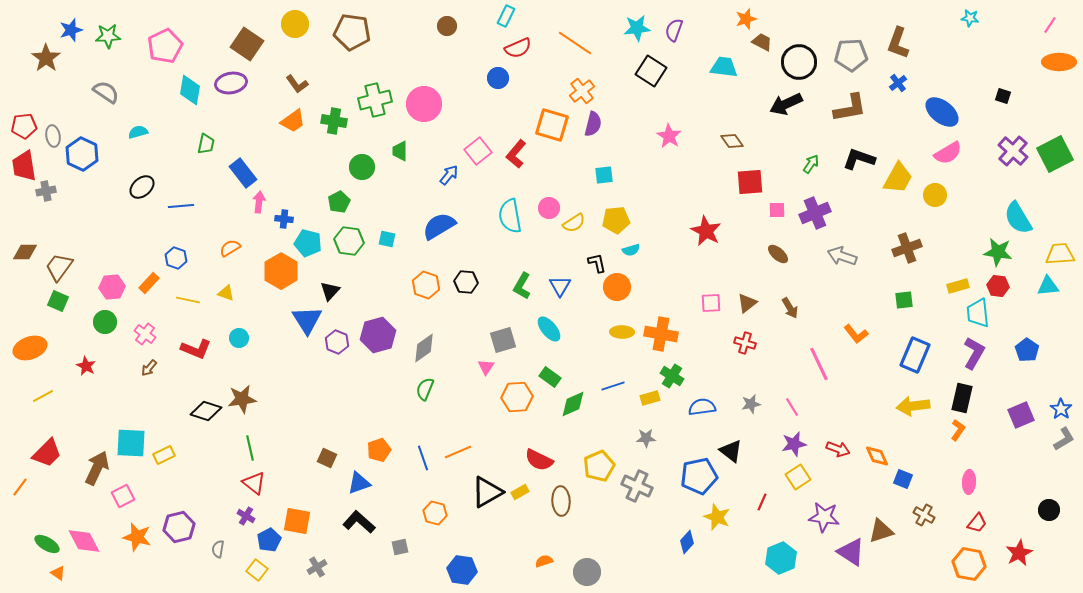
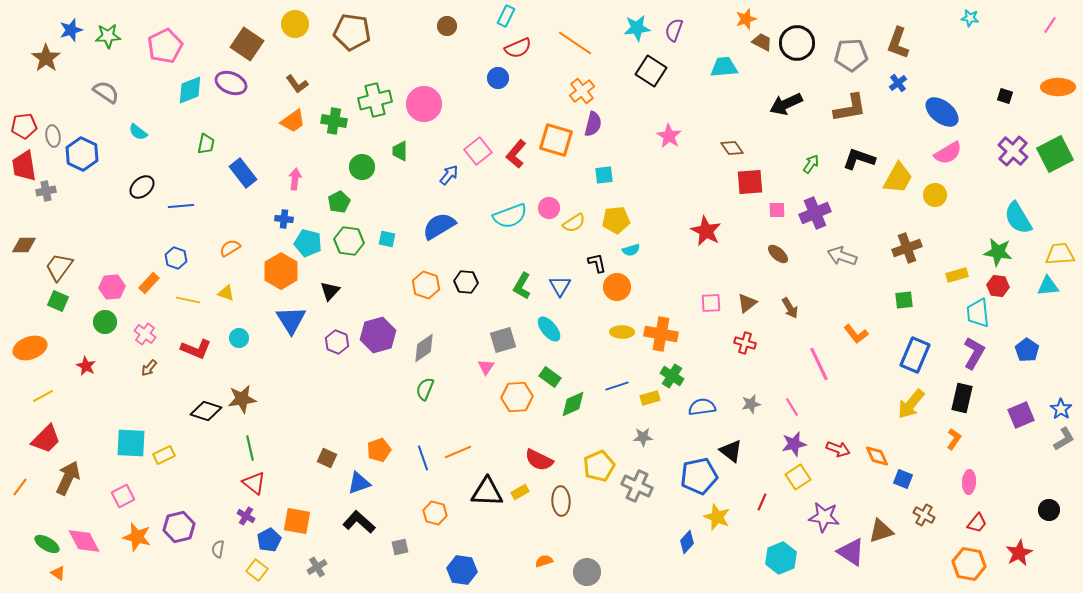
black circle at (799, 62): moved 2 px left, 19 px up
orange ellipse at (1059, 62): moved 1 px left, 25 px down
cyan trapezoid at (724, 67): rotated 12 degrees counterclockwise
purple ellipse at (231, 83): rotated 32 degrees clockwise
cyan diamond at (190, 90): rotated 60 degrees clockwise
black square at (1003, 96): moved 2 px right
orange square at (552, 125): moved 4 px right, 15 px down
cyan semicircle at (138, 132): rotated 126 degrees counterclockwise
brown diamond at (732, 141): moved 7 px down
pink arrow at (259, 202): moved 36 px right, 23 px up
cyan semicircle at (510, 216): rotated 100 degrees counterclockwise
brown diamond at (25, 252): moved 1 px left, 7 px up
yellow rectangle at (958, 286): moved 1 px left, 11 px up
blue triangle at (307, 320): moved 16 px left
blue line at (613, 386): moved 4 px right
yellow arrow at (913, 406): moved 2 px left, 2 px up; rotated 44 degrees counterclockwise
orange L-shape at (958, 430): moved 4 px left, 9 px down
gray star at (646, 438): moved 3 px left, 1 px up
red trapezoid at (47, 453): moved 1 px left, 14 px up
brown arrow at (97, 468): moved 29 px left, 10 px down
black triangle at (487, 492): rotated 32 degrees clockwise
